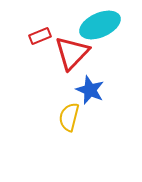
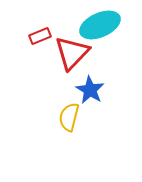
blue star: rotated 8 degrees clockwise
